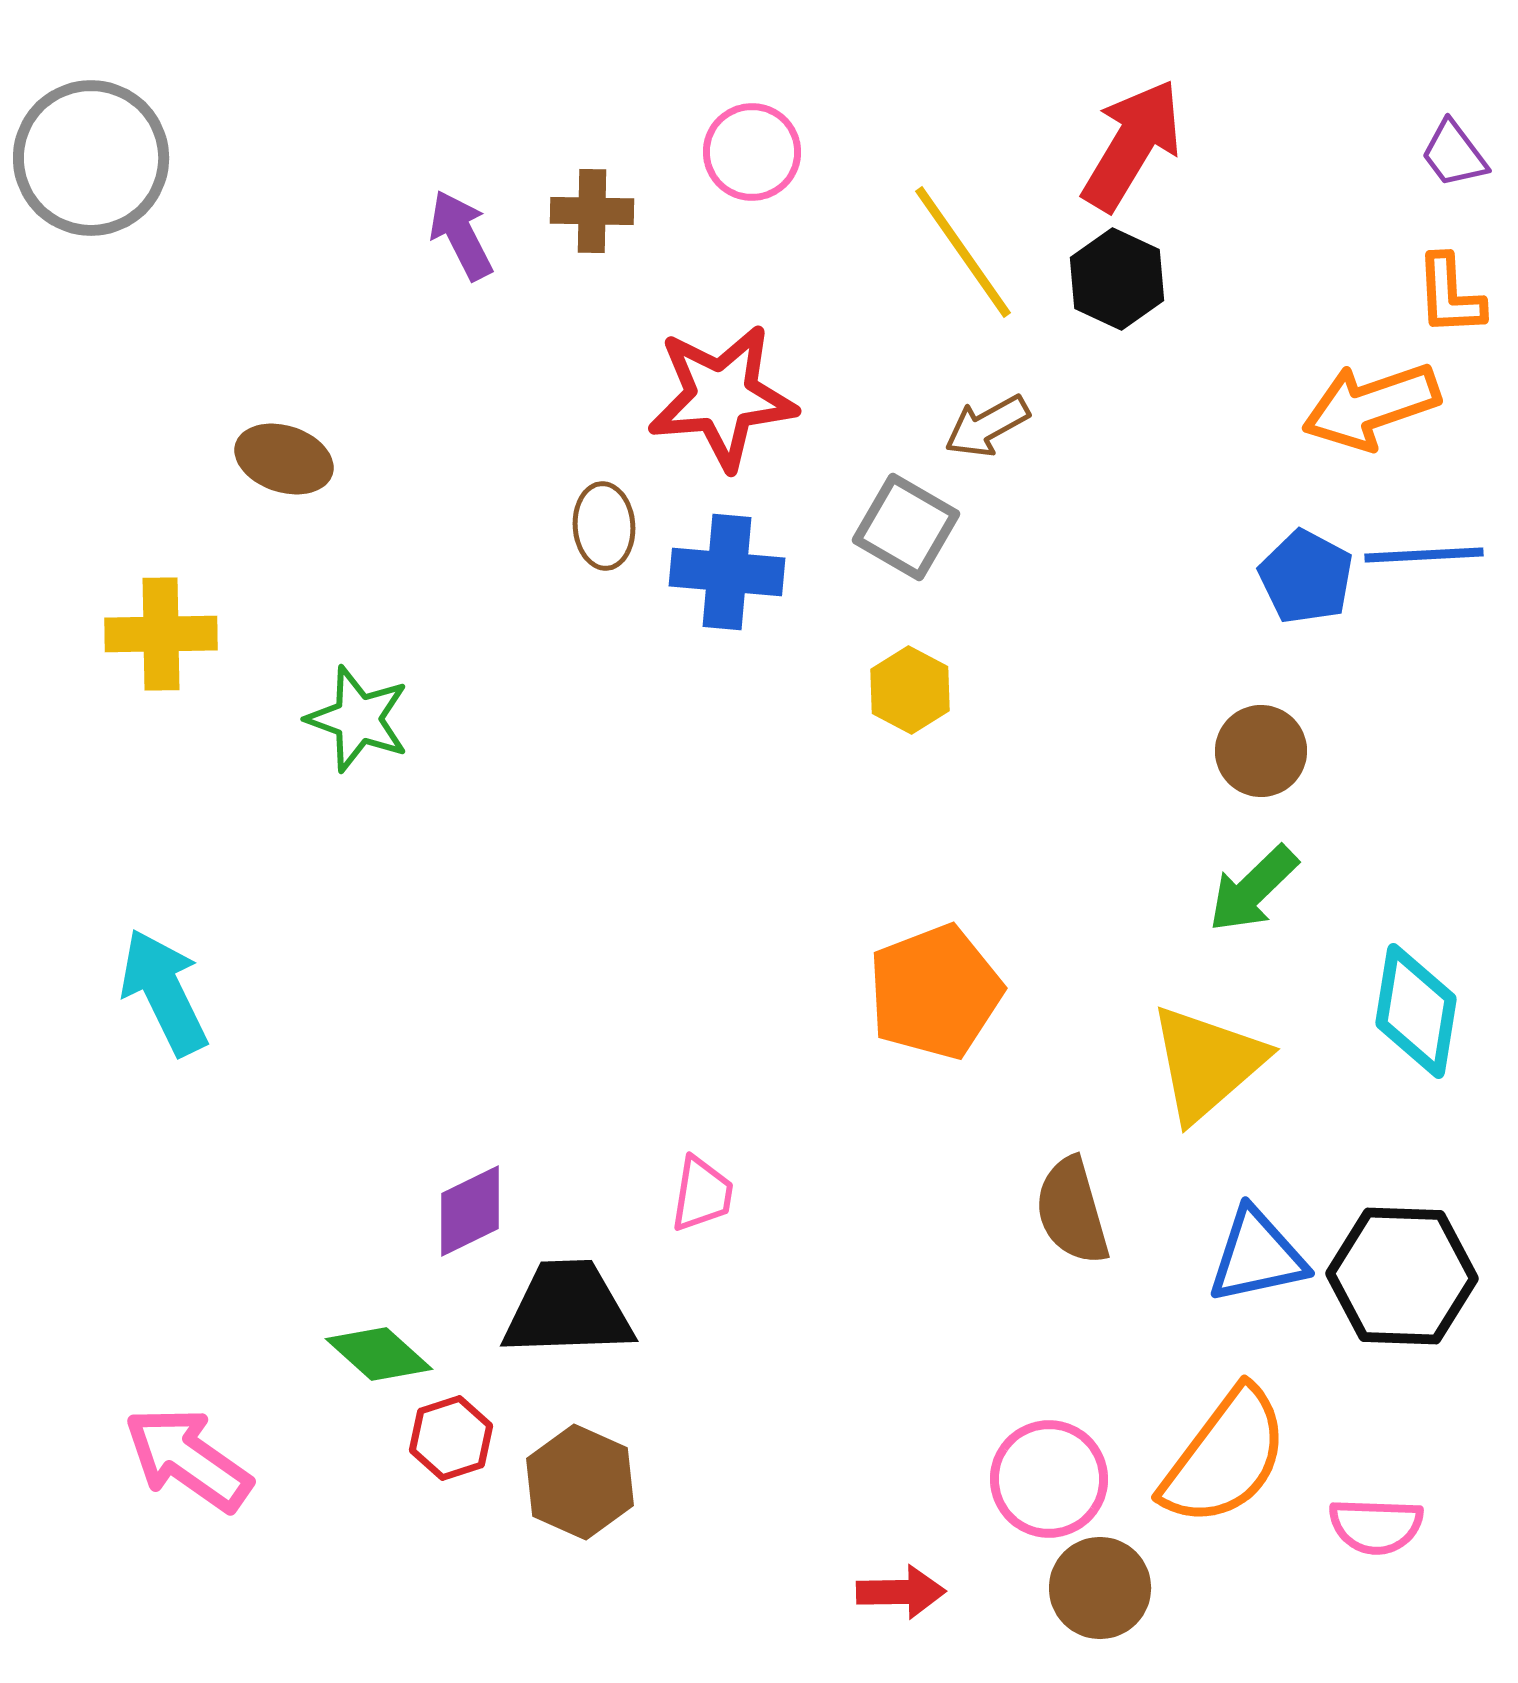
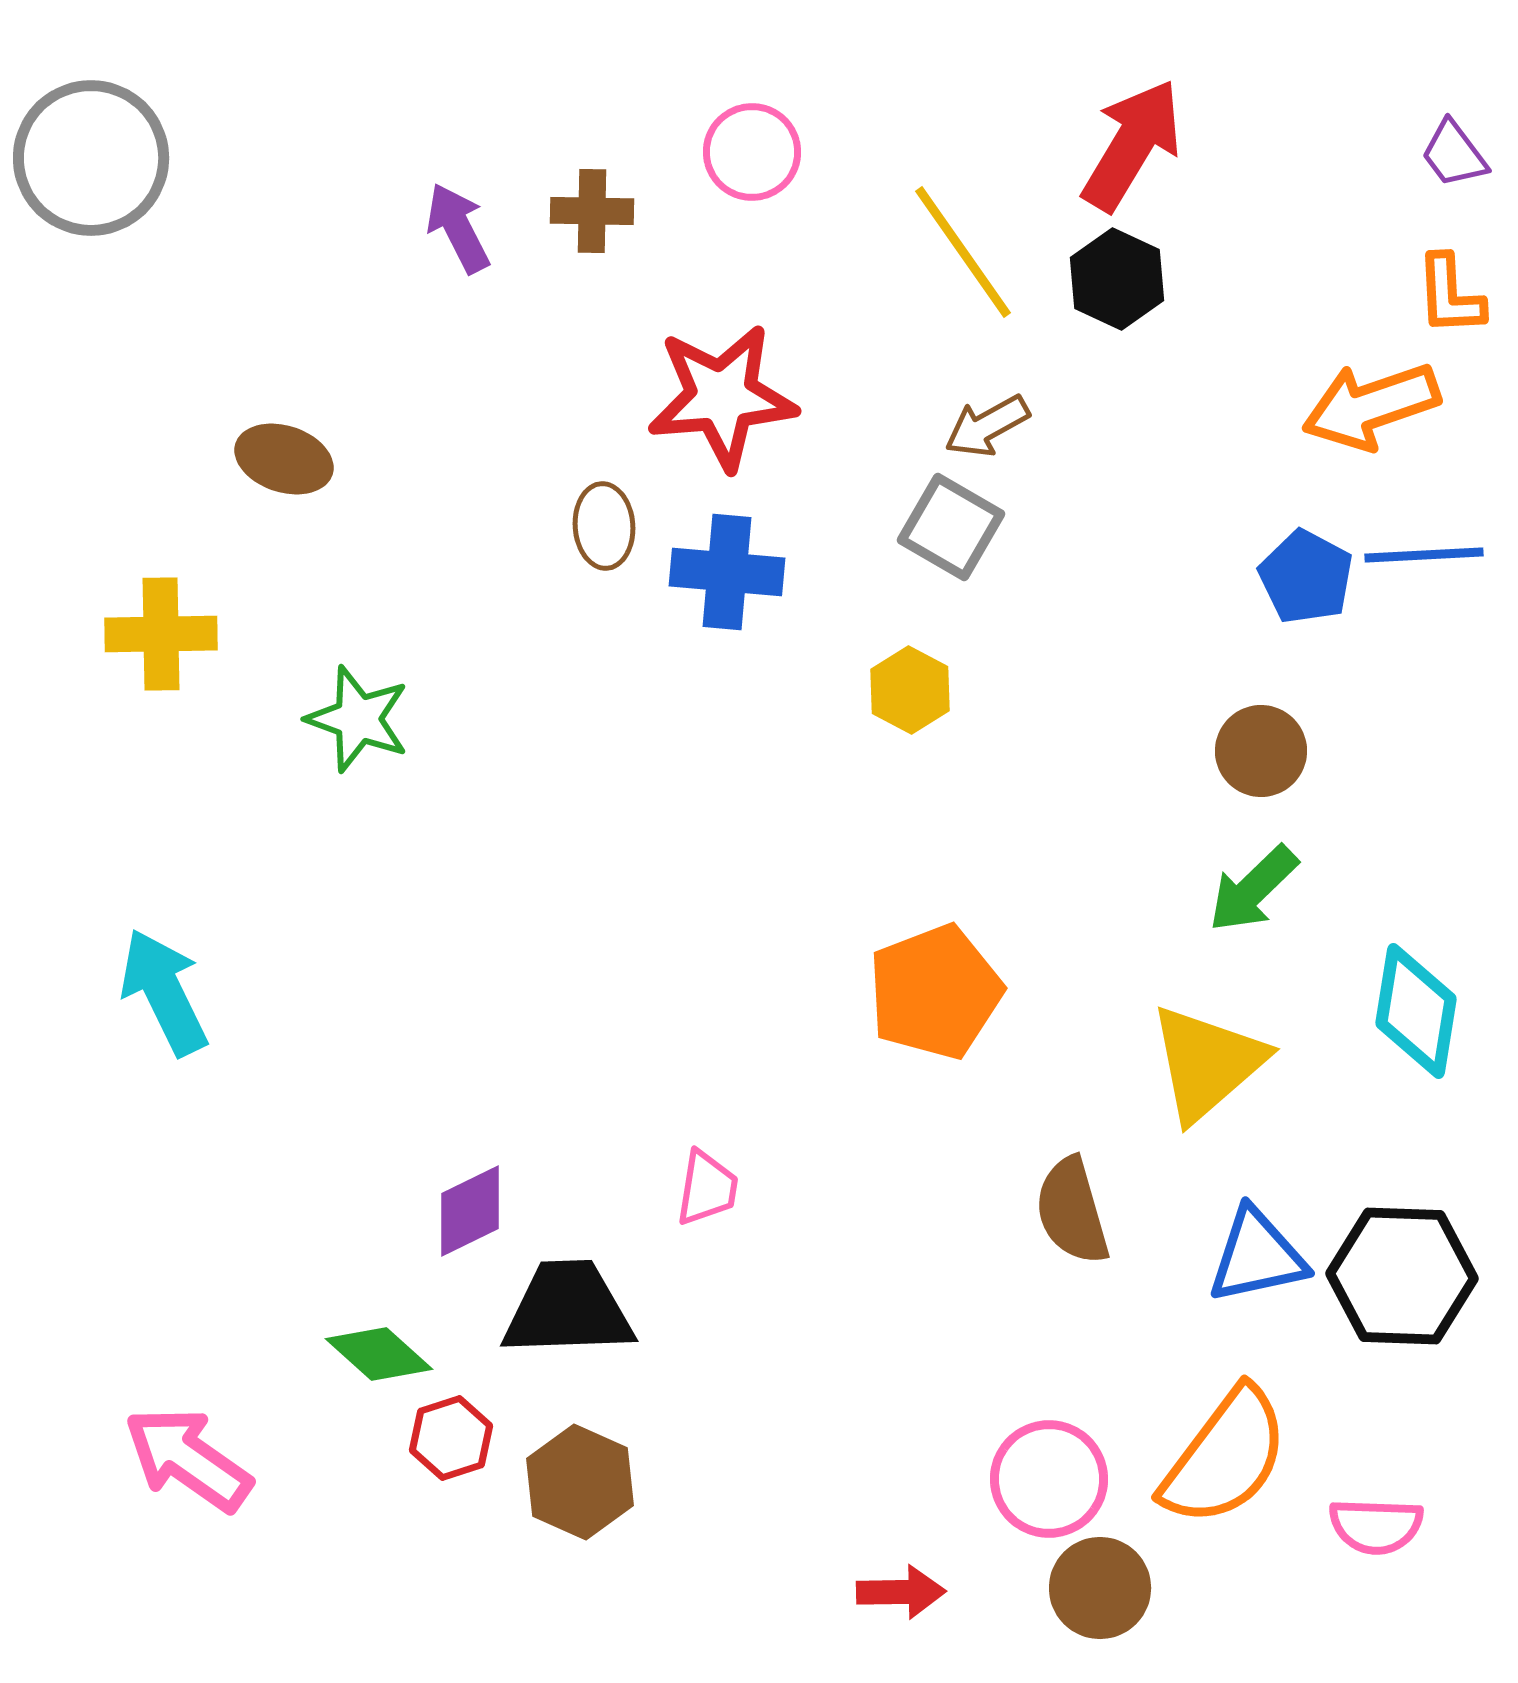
purple arrow at (461, 235): moved 3 px left, 7 px up
gray square at (906, 527): moved 45 px right
pink trapezoid at (702, 1194): moved 5 px right, 6 px up
